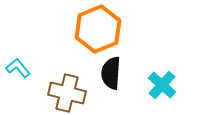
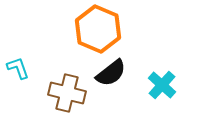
orange hexagon: rotated 15 degrees counterclockwise
cyan L-shape: rotated 20 degrees clockwise
black semicircle: rotated 132 degrees counterclockwise
